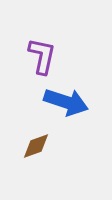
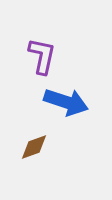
brown diamond: moved 2 px left, 1 px down
